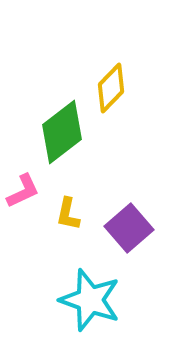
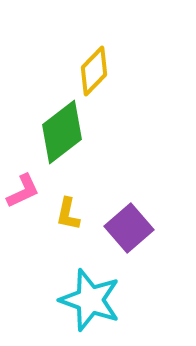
yellow diamond: moved 17 px left, 17 px up
